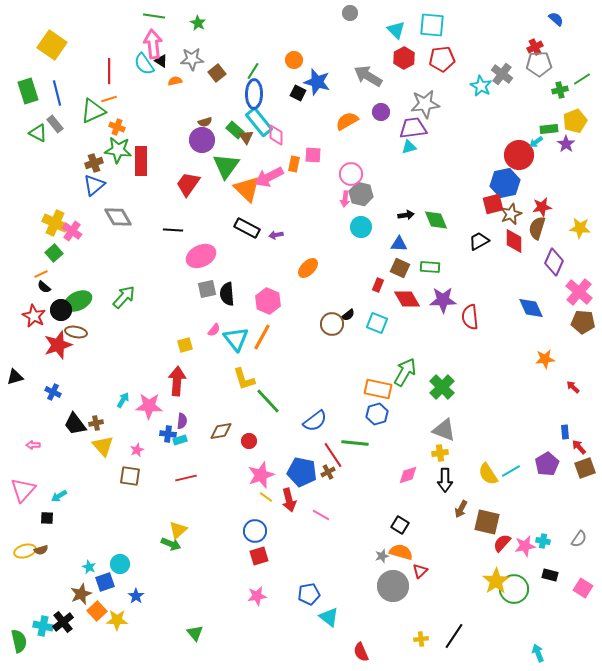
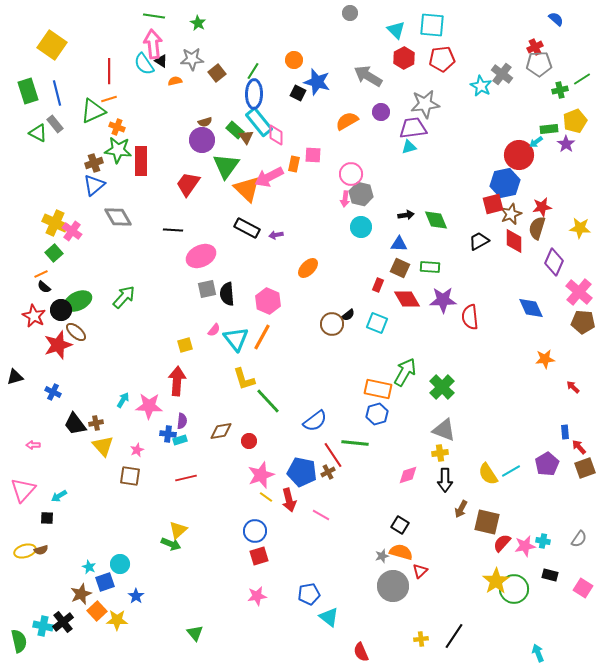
brown ellipse at (76, 332): rotated 30 degrees clockwise
